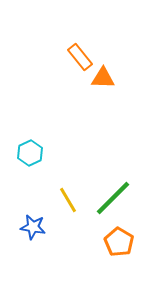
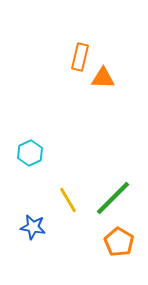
orange rectangle: rotated 52 degrees clockwise
